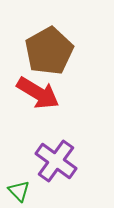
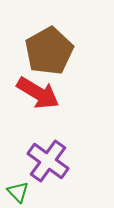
purple cross: moved 8 px left
green triangle: moved 1 px left, 1 px down
